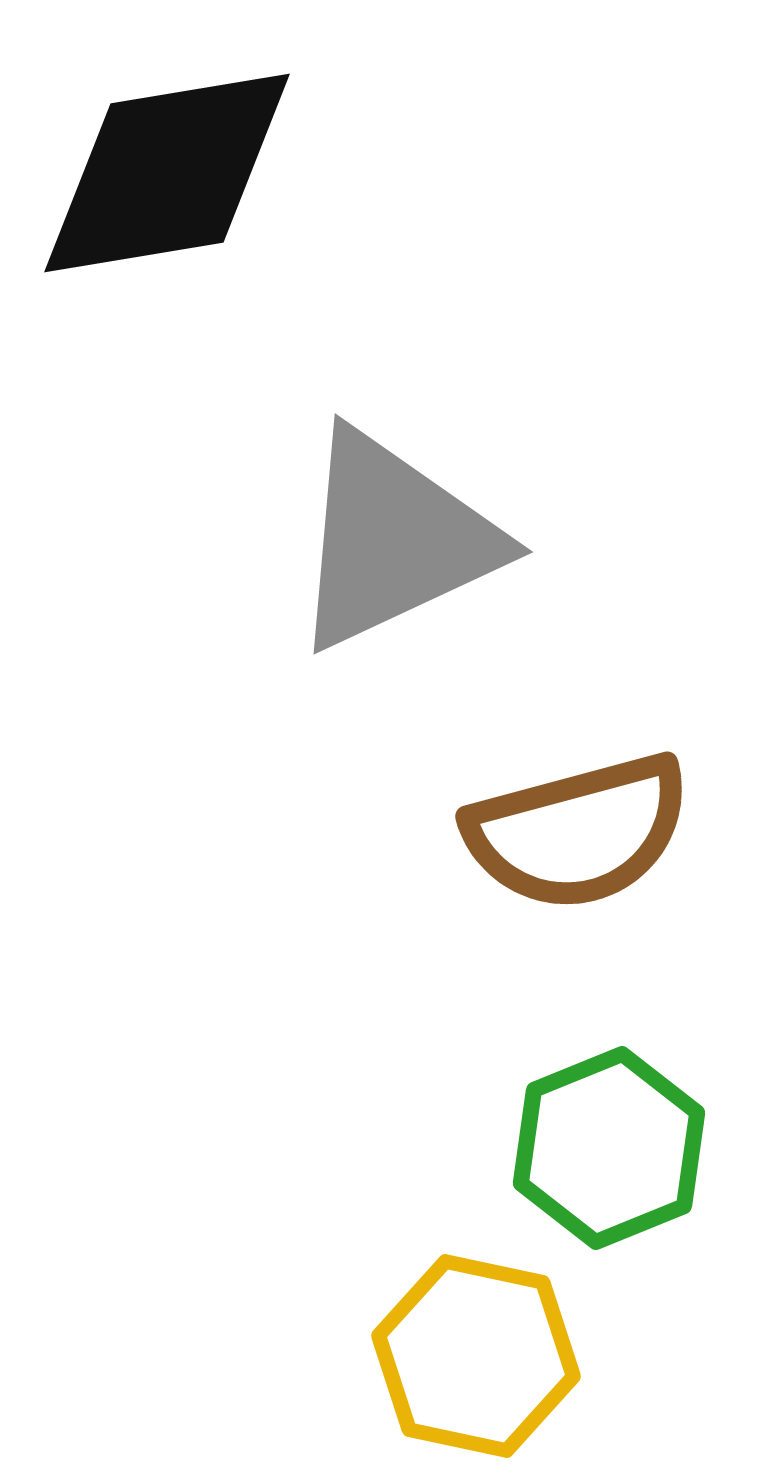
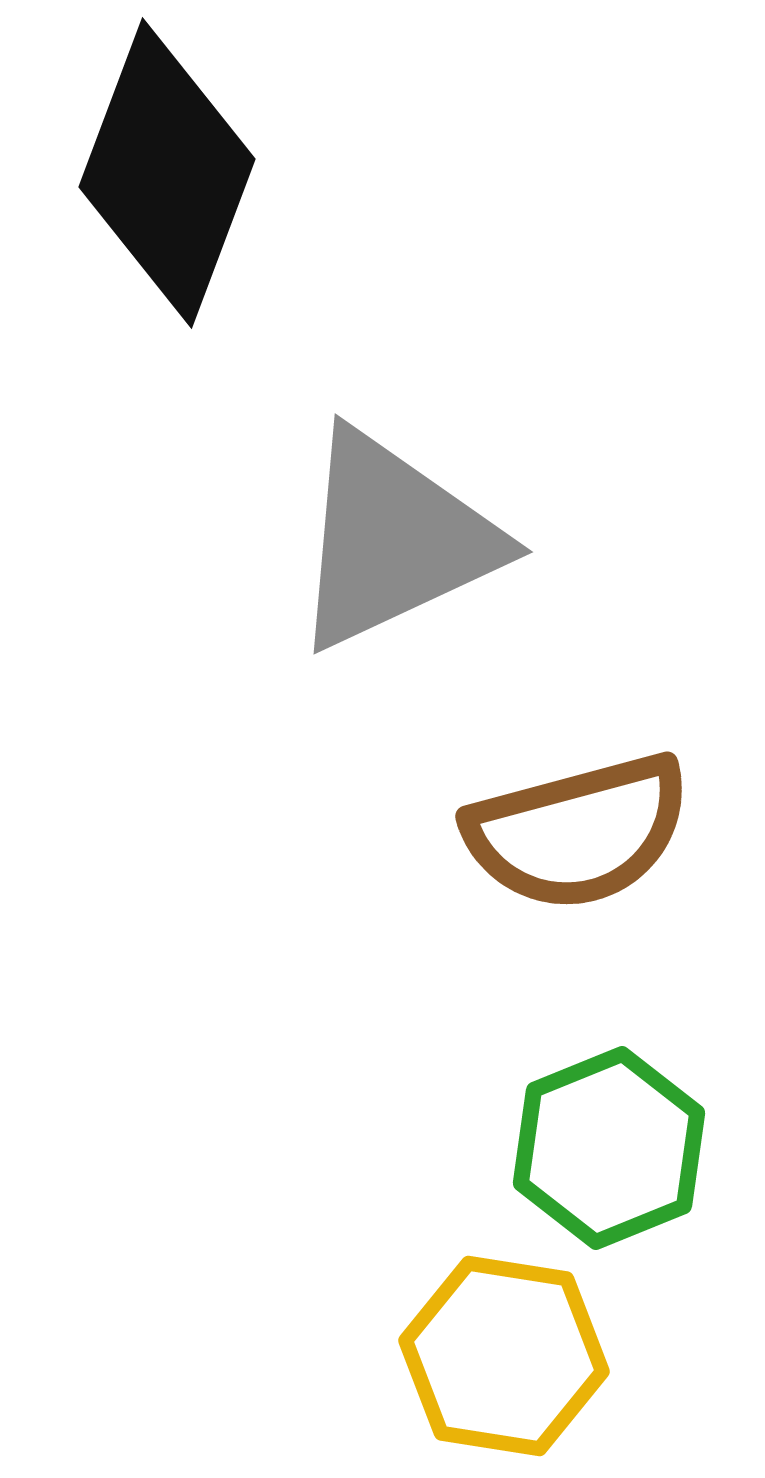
black diamond: rotated 60 degrees counterclockwise
yellow hexagon: moved 28 px right; rotated 3 degrees counterclockwise
